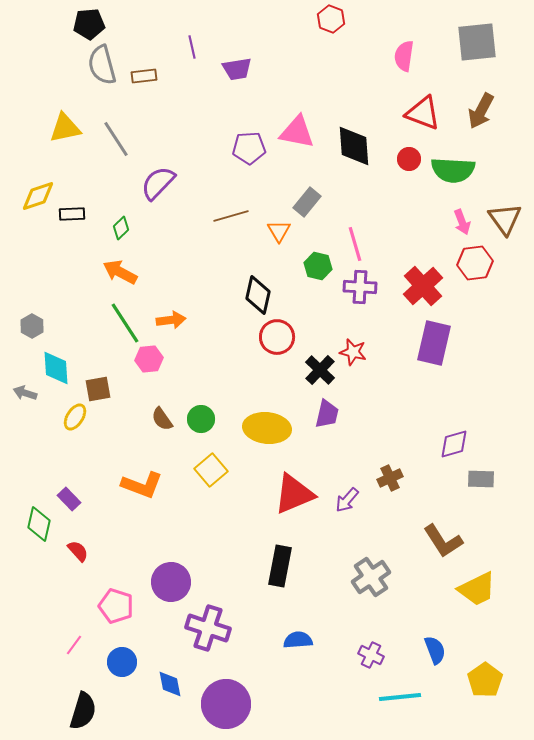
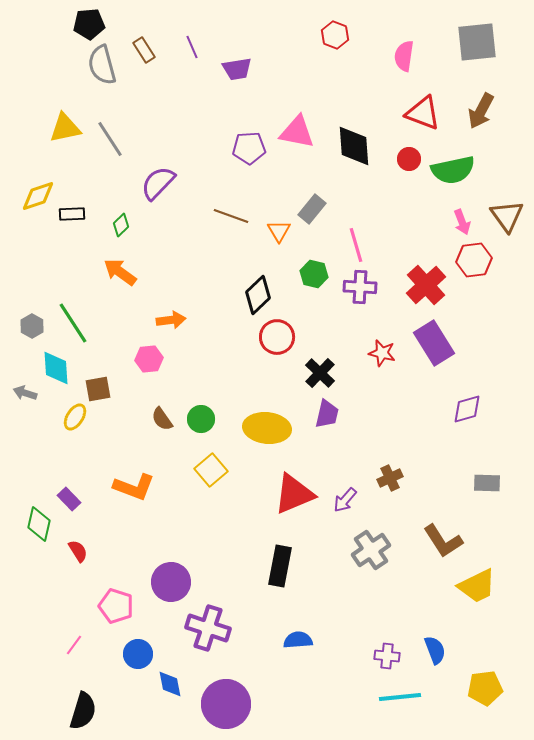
red hexagon at (331, 19): moved 4 px right, 16 px down
purple line at (192, 47): rotated 10 degrees counterclockwise
brown rectangle at (144, 76): moved 26 px up; rotated 65 degrees clockwise
gray line at (116, 139): moved 6 px left
green semicircle at (453, 170): rotated 15 degrees counterclockwise
gray rectangle at (307, 202): moved 5 px right, 7 px down
brown line at (231, 216): rotated 36 degrees clockwise
brown triangle at (505, 219): moved 2 px right, 3 px up
green diamond at (121, 228): moved 3 px up
pink line at (355, 244): moved 1 px right, 1 px down
red hexagon at (475, 263): moved 1 px left, 3 px up
green hexagon at (318, 266): moved 4 px left, 8 px down
orange arrow at (120, 272): rotated 8 degrees clockwise
red cross at (423, 286): moved 3 px right, 1 px up
black diamond at (258, 295): rotated 33 degrees clockwise
green line at (125, 323): moved 52 px left
purple rectangle at (434, 343): rotated 45 degrees counterclockwise
red star at (353, 352): moved 29 px right, 1 px down
black cross at (320, 370): moved 3 px down
purple diamond at (454, 444): moved 13 px right, 35 px up
gray rectangle at (481, 479): moved 6 px right, 4 px down
orange L-shape at (142, 485): moved 8 px left, 2 px down
purple arrow at (347, 500): moved 2 px left
red semicircle at (78, 551): rotated 10 degrees clockwise
gray cross at (371, 577): moved 27 px up
yellow trapezoid at (477, 589): moved 3 px up
purple cross at (371, 655): moved 16 px right, 1 px down; rotated 20 degrees counterclockwise
blue circle at (122, 662): moved 16 px right, 8 px up
yellow pentagon at (485, 680): moved 8 px down; rotated 28 degrees clockwise
